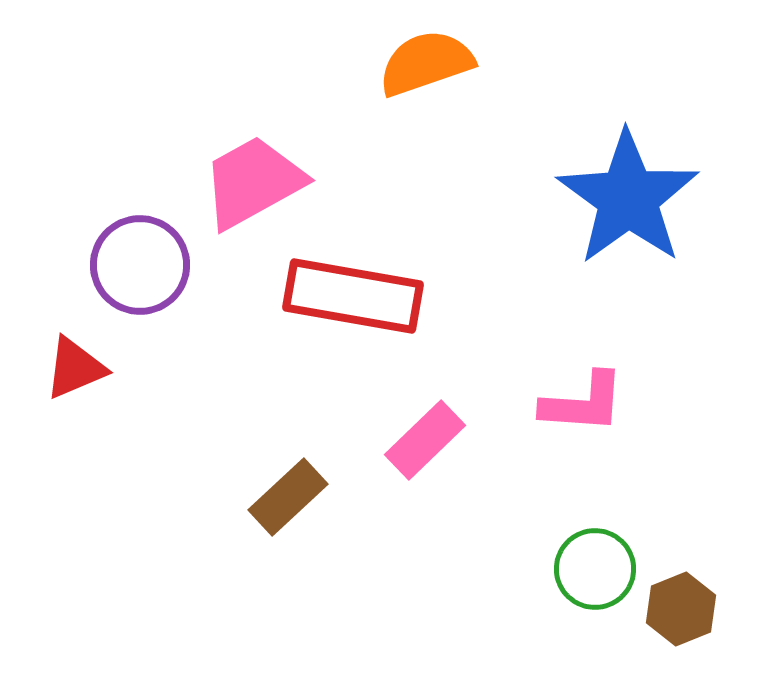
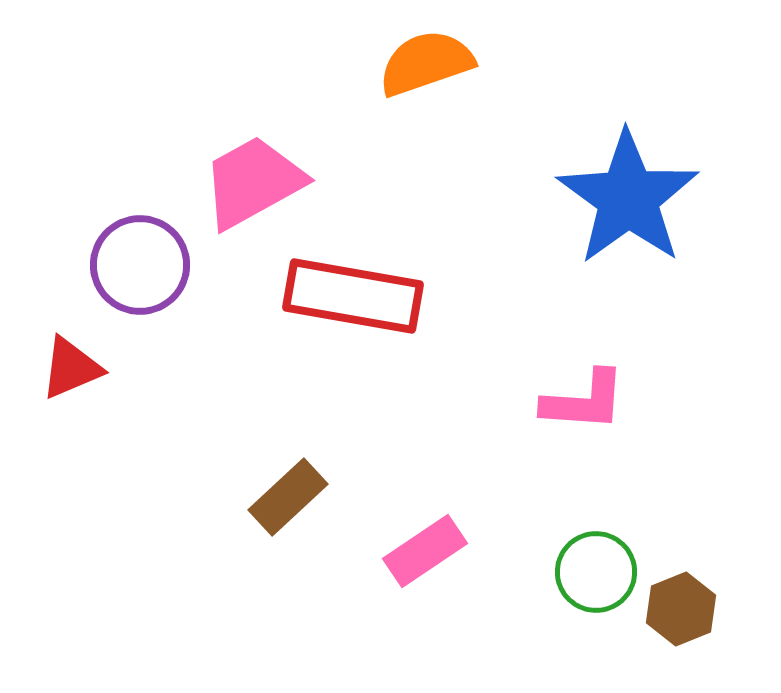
red triangle: moved 4 px left
pink L-shape: moved 1 px right, 2 px up
pink rectangle: moved 111 px down; rotated 10 degrees clockwise
green circle: moved 1 px right, 3 px down
